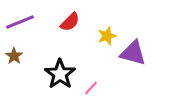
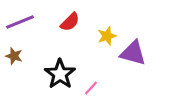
brown star: rotated 18 degrees counterclockwise
